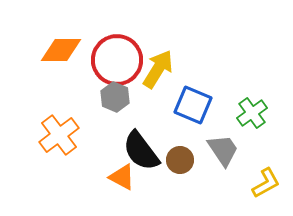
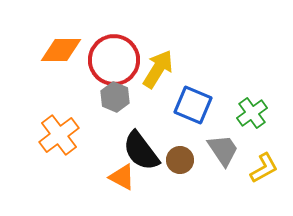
red circle: moved 3 px left
yellow L-shape: moved 2 px left, 15 px up
